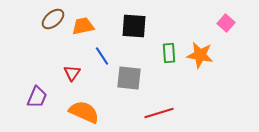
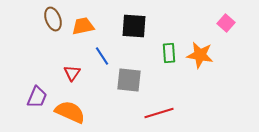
brown ellipse: rotated 70 degrees counterclockwise
gray square: moved 2 px down
orange semicircle: moved 14 px left
